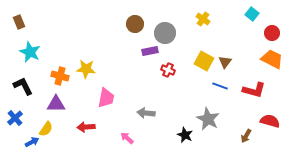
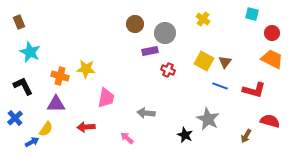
cyan square: rotated 24 degrees counterclockwise
